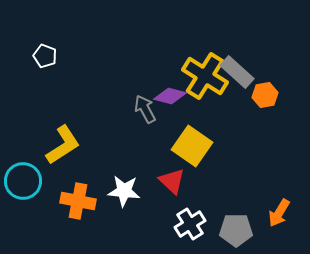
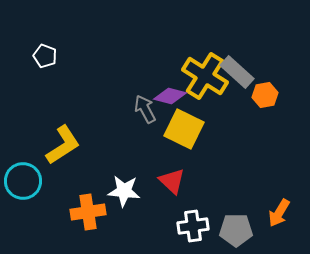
yellow square: moved 8 px left, 17 px up; rotated 9 degrees counterclockwise
orange cross: moved 10 px right, 11 px down; rotated 20 degrees counterclockwise
white cross: moved 3 px right, 2 px down; rotated 24 degrees clockwise
